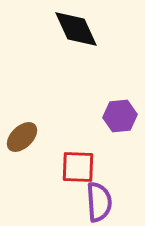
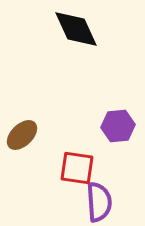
purple hexagon: moved 2 px left, 10 px down
brown ellipse: moved 2 px up
red square: moved 1 px left, 1 px down; rotated 6 degrees clockwise
